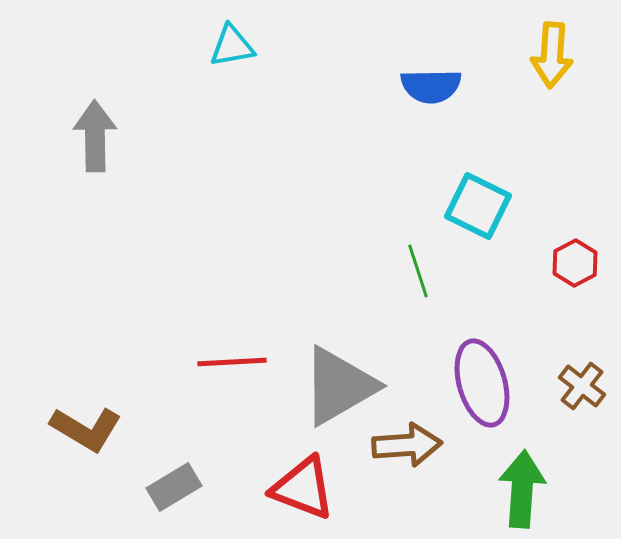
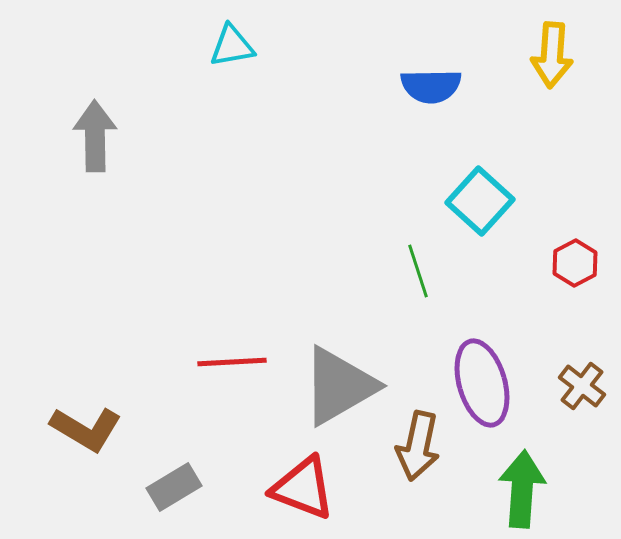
cyan square: moved 2 px right, 5 px up; rotated 16 degrees clockwise
brown arrow: moved 11 px right, 1 px down; rotated 106 degrees clockwise
